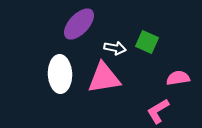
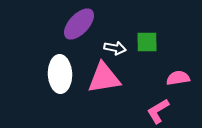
green square: rotated 25 degrees counterclockwise
